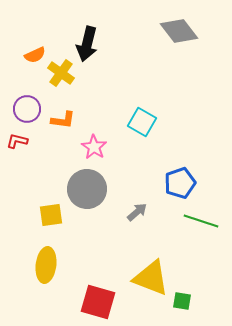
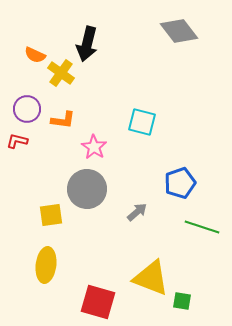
orange semicircle: rotated 50 degrees clockwise
cyan square: rotated 16 degrees counterclockwise
green line: moved 1 px right, 6 px down
